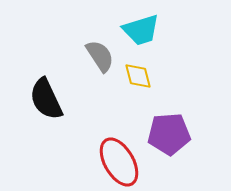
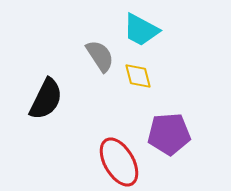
cyan trapezoid: rotated 45 degrees clockwise
black semicircle: rotated 129 degrees counterclockwise
